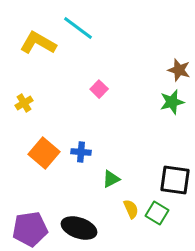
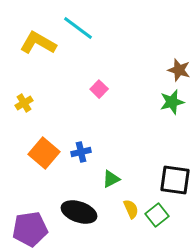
blue cross: rotated 18 degrees counterclockwise
green square: moved 2 px down; rotated 20 degrees clockwise
black ellipse: moved 16 px up
